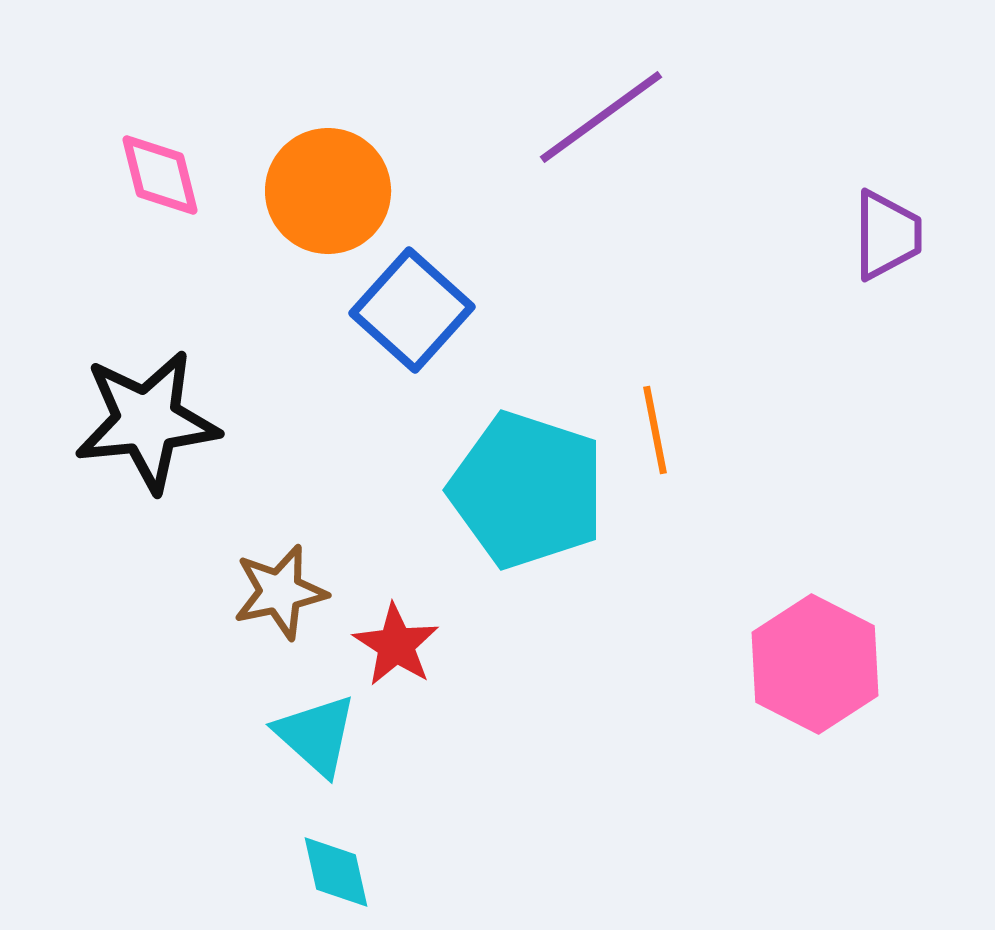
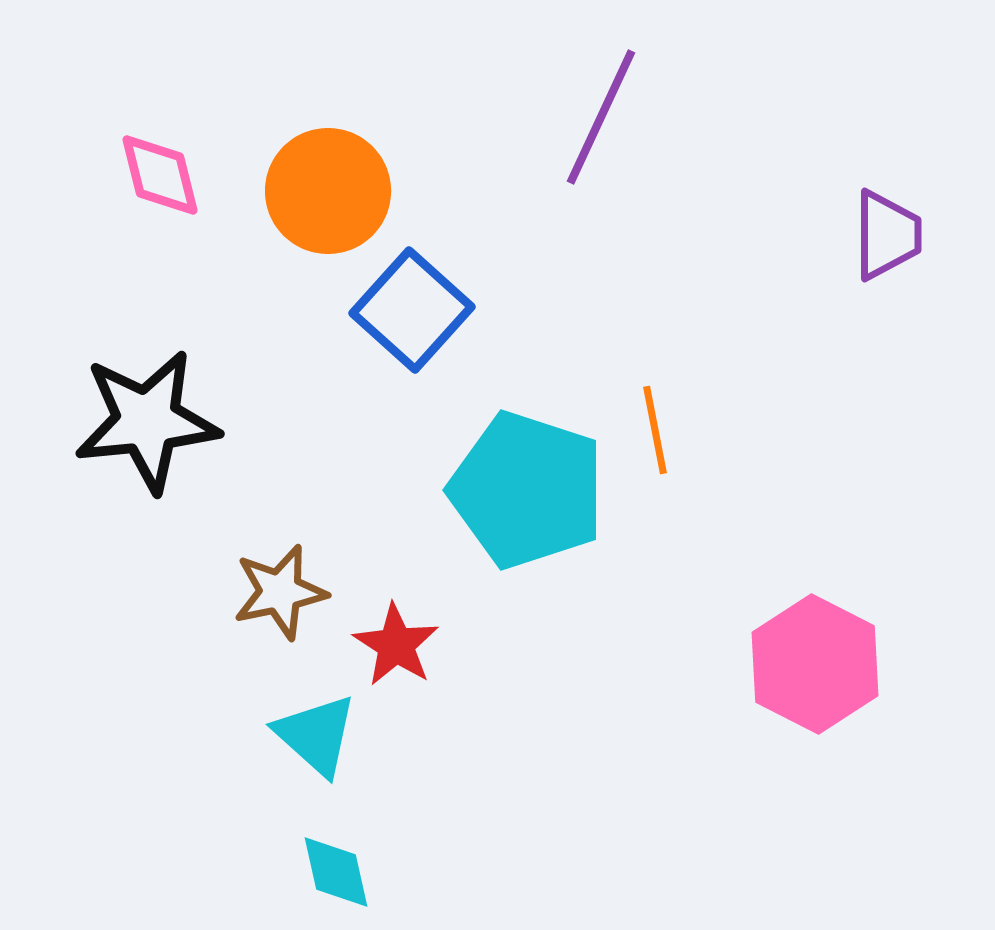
purple line: rotated 29 degrees counterclockwise
